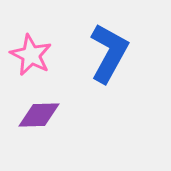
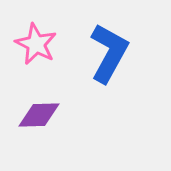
pink star: moved 5 px right, 11 px up
